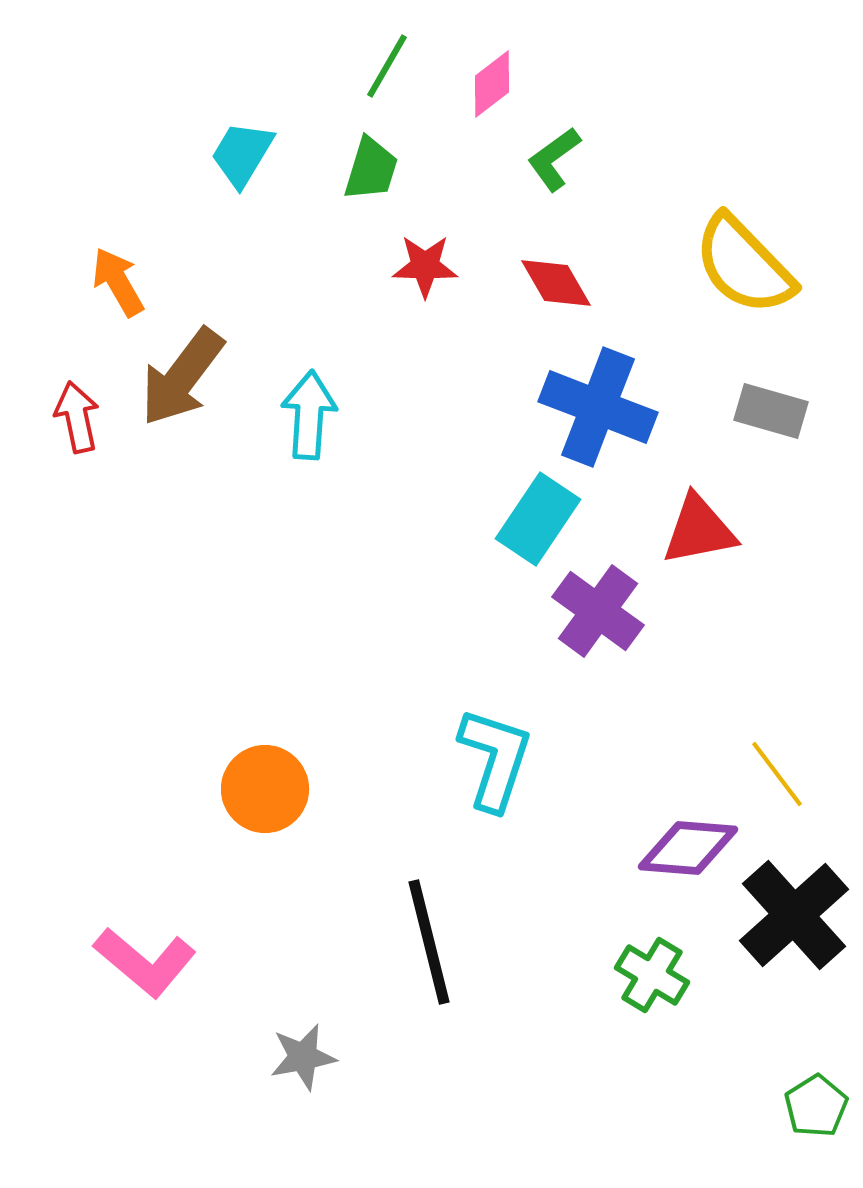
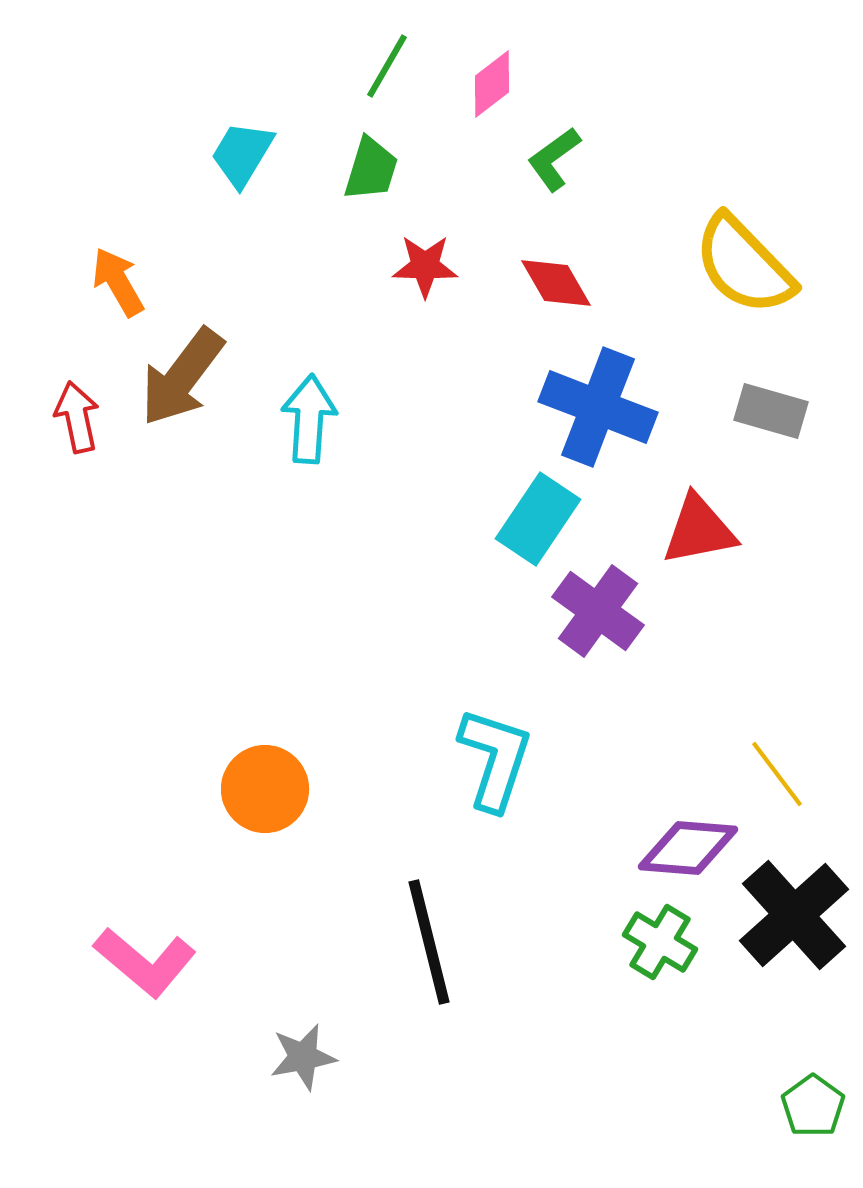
cyan arrow: moved 4 px down
green cross: moved 8 px right, 33 px up
green pentagon: moved 3 px left; rotated 4 degrees counterclockwise
